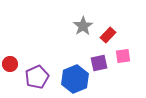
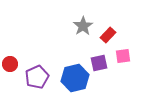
blue hexagon: moved 1 px up; rotated 8 degrees clockwise
